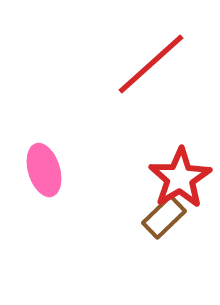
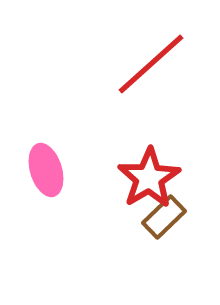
pink ellipse: moved 2 px right
red star: moved 31 px left
